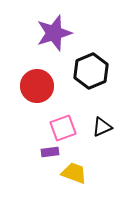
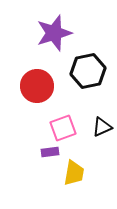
black hexagon: moved 3 px left; rotated 12 degrees clockwise
yellow trapezoid: rotated 80 degrees clockwise
